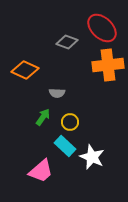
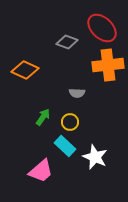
gray semicircle: moved 20 px right
white star: moved 3 px right
